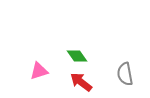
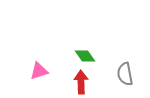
green diamond: moved 8 px right
red arrow: rotated 50 degrees clockwise
